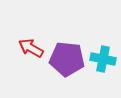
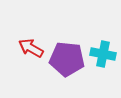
cyan cross: moved 5 px up
